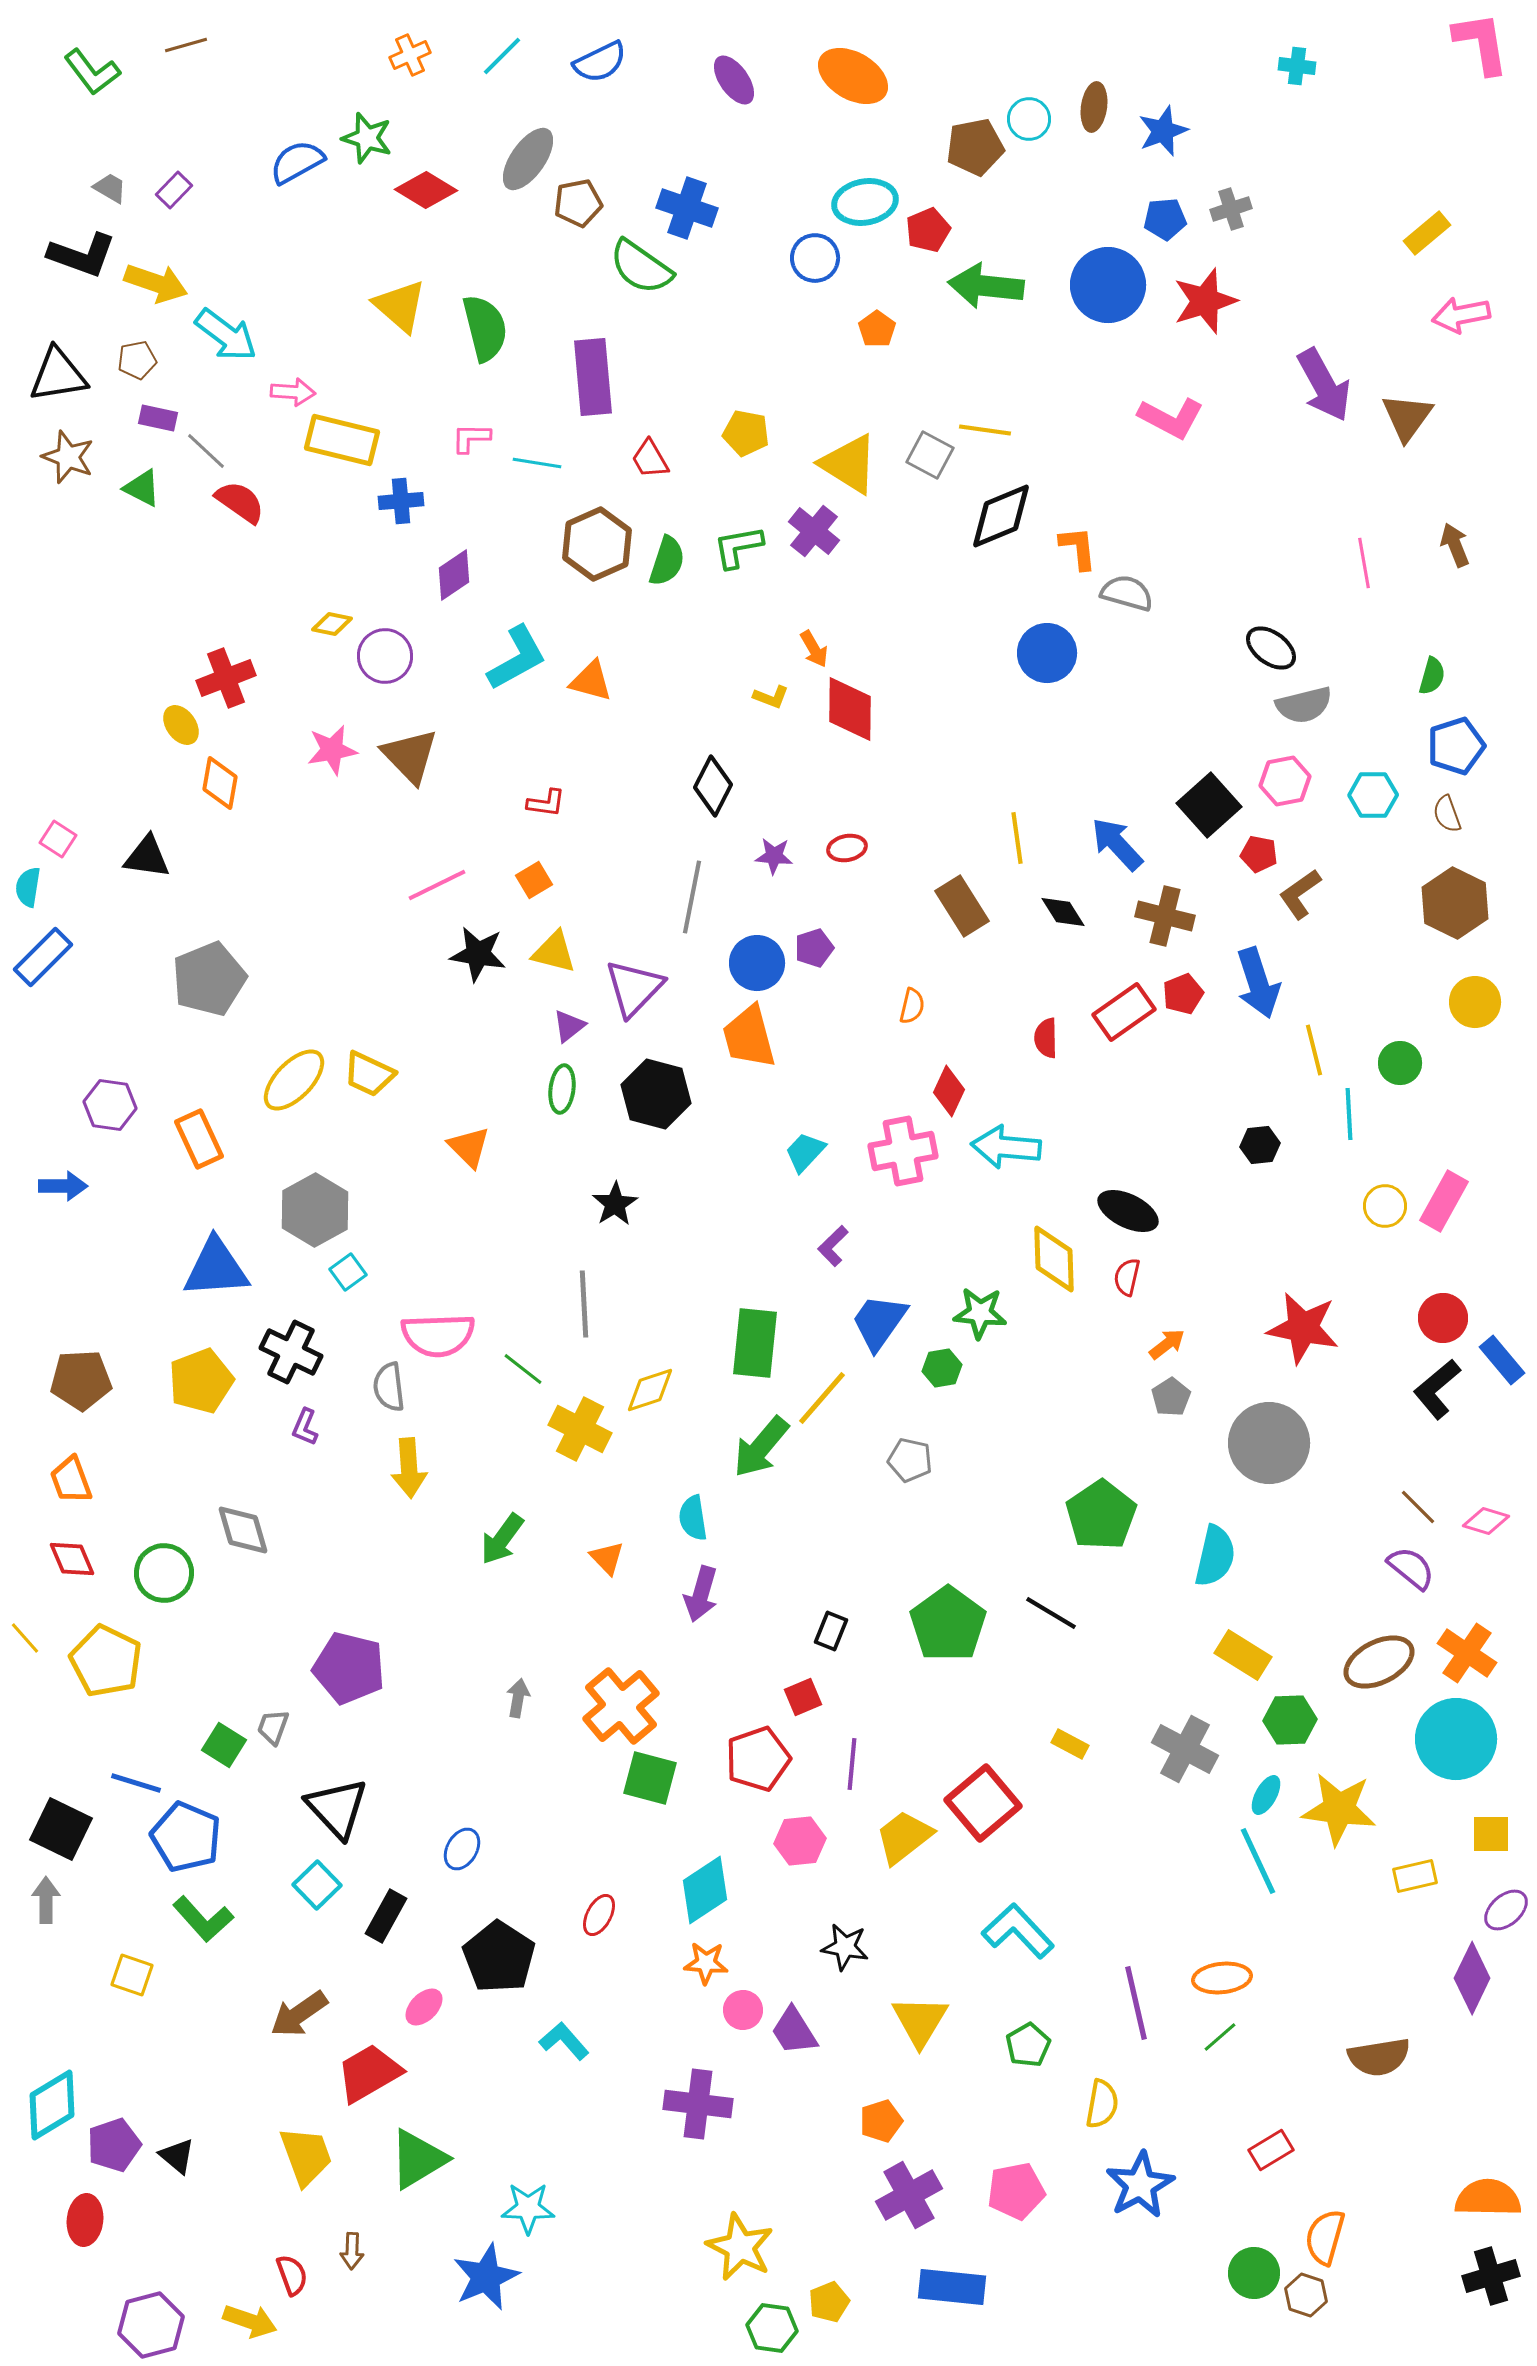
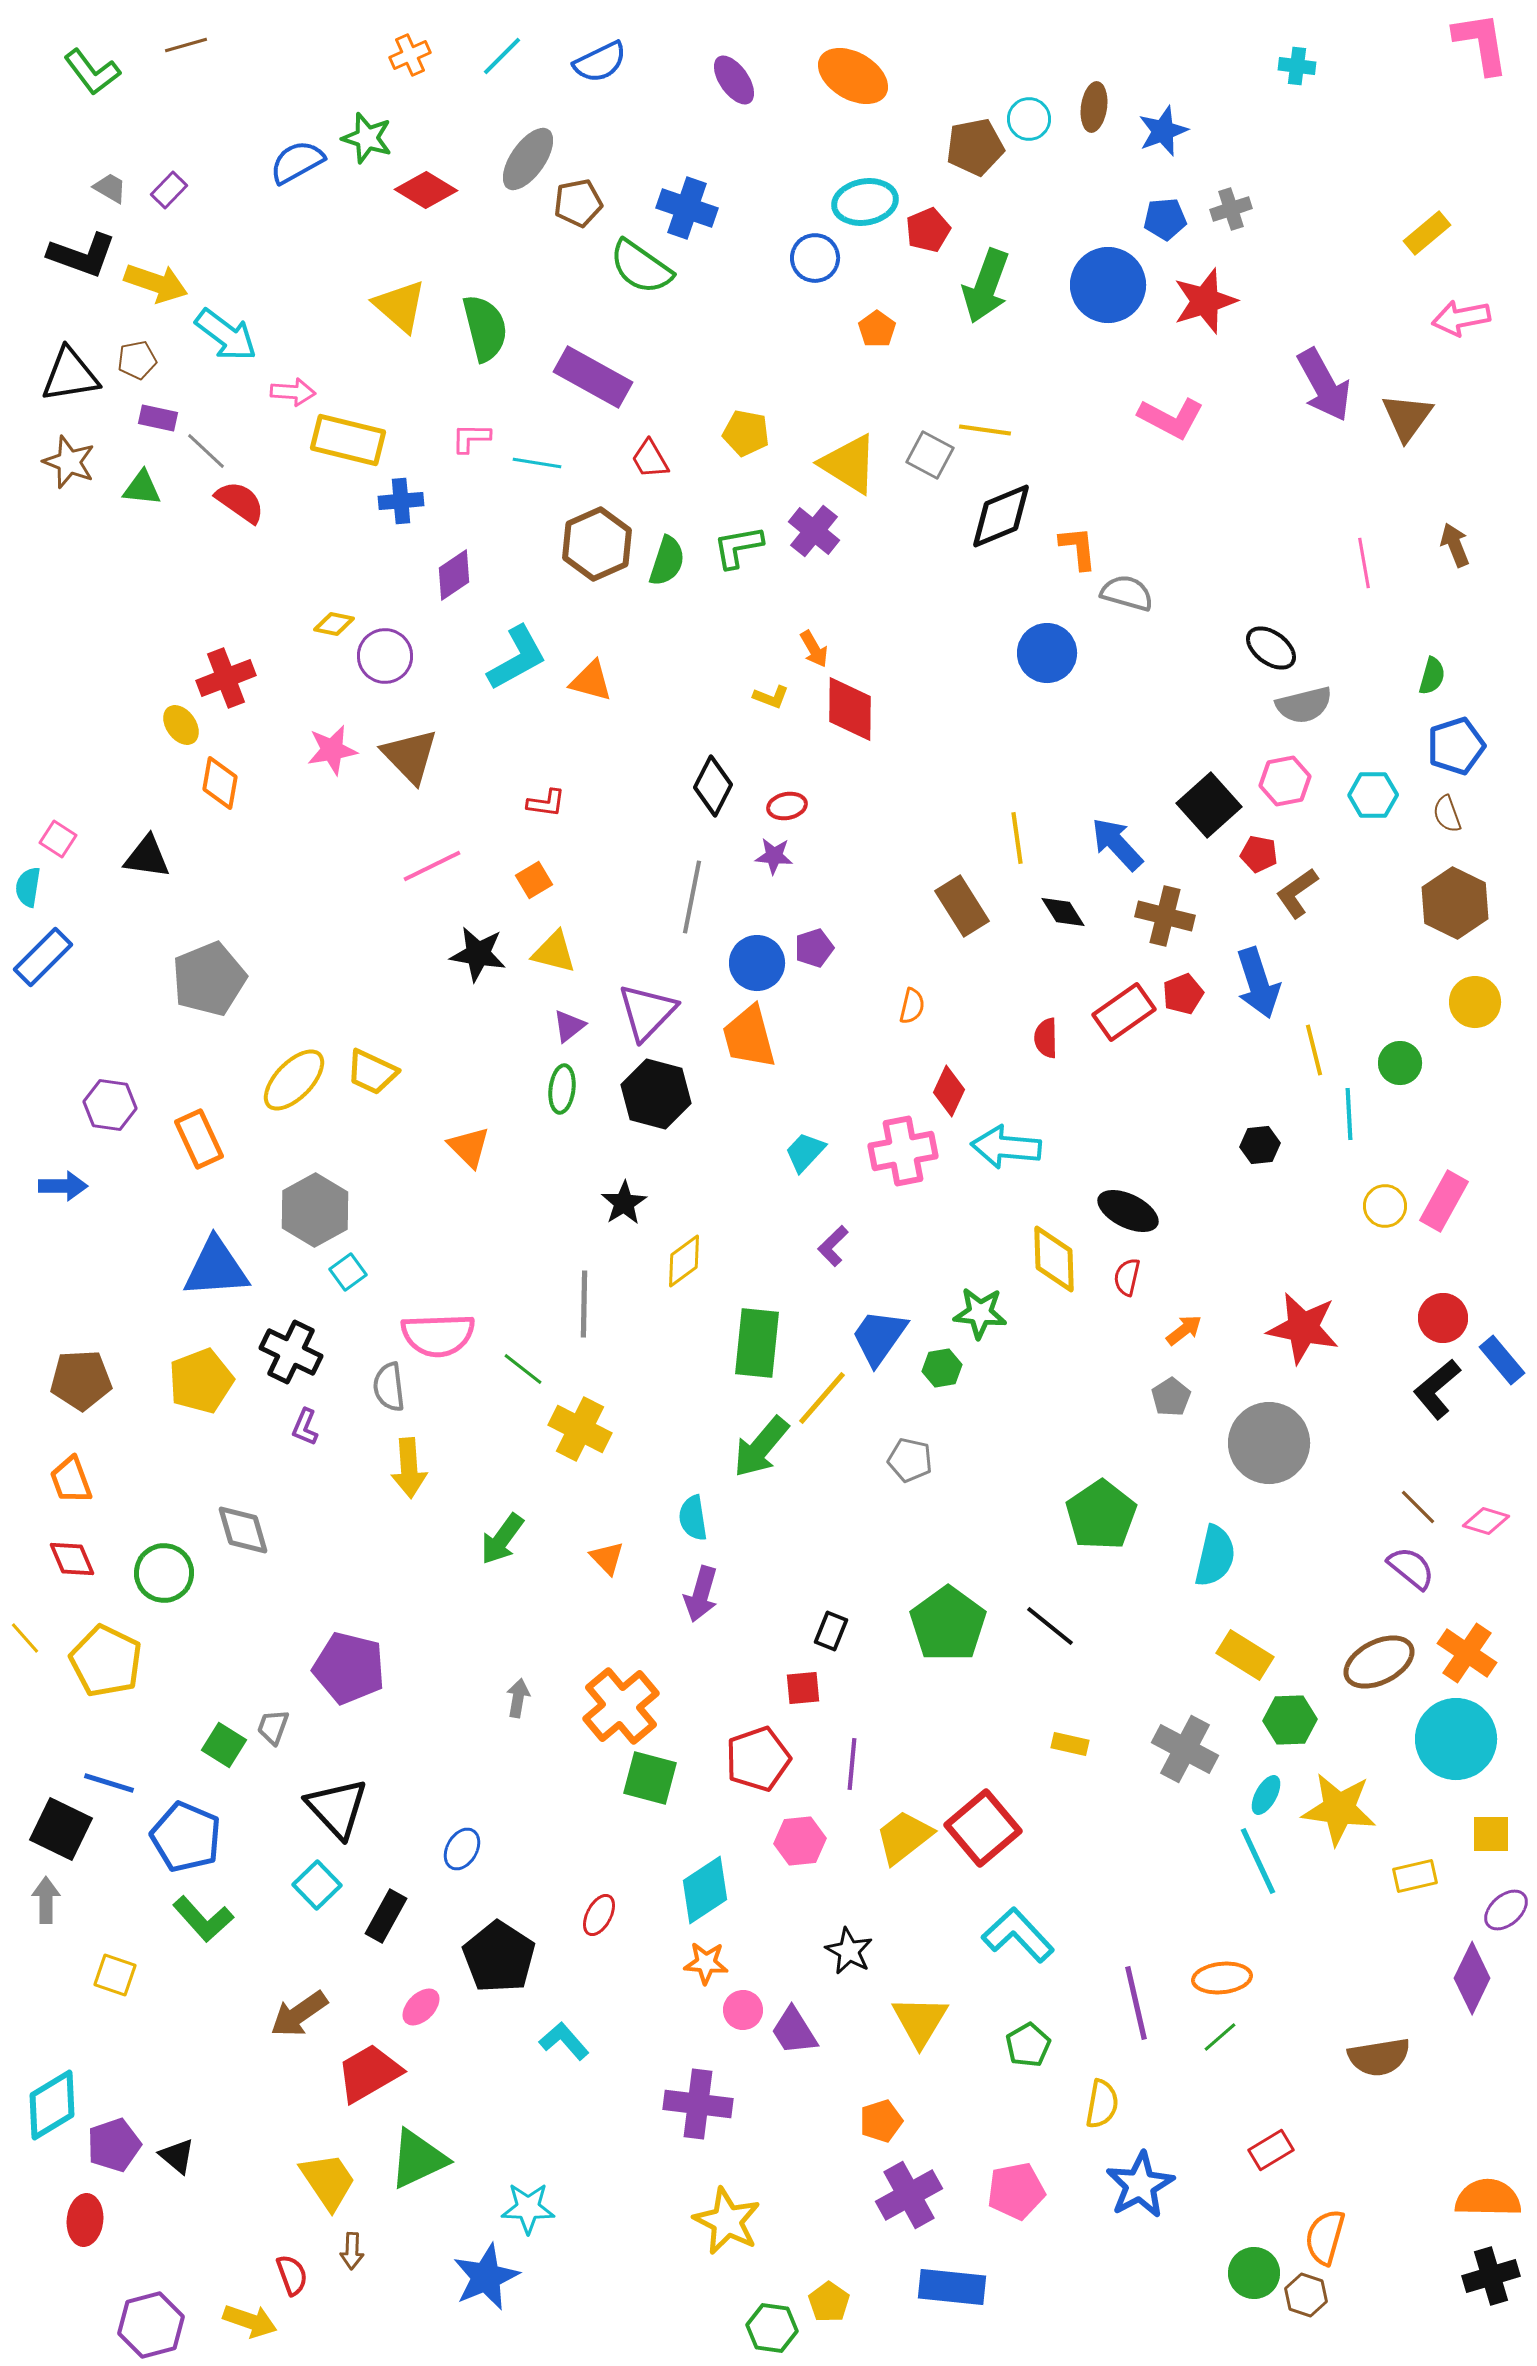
purple rectangle at (174, 190): moved 5 px left
green arrow at (986, 286): rotated 76 degrees counterclockwise
pink arrow at (1461, 315): moved 3 px down
black triangle at (58, 375): moved 12 px right
purple rectangle at (593, 377): rotated 56 degrees counterclockwise
yellow rectangle at (342, 440): moved 6 px right
brown star at (68, 457): moved 1 px right, 5 px down
green triangle at (142, 488): rotated 21 degrees counterclockwise
yellow diamond at (332, 624): moved 2 px right
red ellipse at (847, 848): moved 60 px left, 42 px up
pink line at (437, 885): moved 5 px left, 19 px up
brown L-shape at (1300, 894): moved 3 px left, 1 px up
purple triangle at (634, 988): moved 13 px right, 24 px down
yellow trapezoid at (369, 1074): moved 3 px right, 2 px up
black star at (615, 1204): moved 9 px right, 1 px up
gray line at (584, 1304): rotated 4 degrees clockwise
blue trapezoid at (879, 1322): moved 15 px down
green rectangle at (755, 1343): moved 2 px right
orange arrow at (1167, 1344): moved 17 px right, 14 px up
yellow diamond at (650, 1390): moved 34 px right, 129 px up; rotated 18 degrees counterclockwise
black line at (1051, 1613): moved 1 px left, 13 px down; rotated 8 degrees clockwise
yellow rectangle at (1243, 1655): moved 2 px right
red square at (803, 1697): moved 9 px up; rotated 18 degrees clockwise
yellow rectangle at (1070, 1744): rotated 15 degrees counterclockwise
blue line at (136, 1783): moved 27 px left
red square at (983, 1803): moved 25 px down
cyan L-shape at (1018, 1931): moved 4 px down
black star at (845, 1947): moved 4 px right, 4 px down; rotated 18 degrees clockwise
yellow square at (132, 1975): moved 17 px left
pink ellipse at (424, 2007): moved 3 px left
yellow trapezoid at (306, 2156): moved 22 px right, 25 px down; rotated 14 degrees counterclockwise
green triangle at (418, 2159): rotated 6 degrees clockwise
yellow star at (740, 2247): moved 13 px left, 26 px up
yellow pentagon at (829, 2302): rotated 15 degrees counterclockwise
